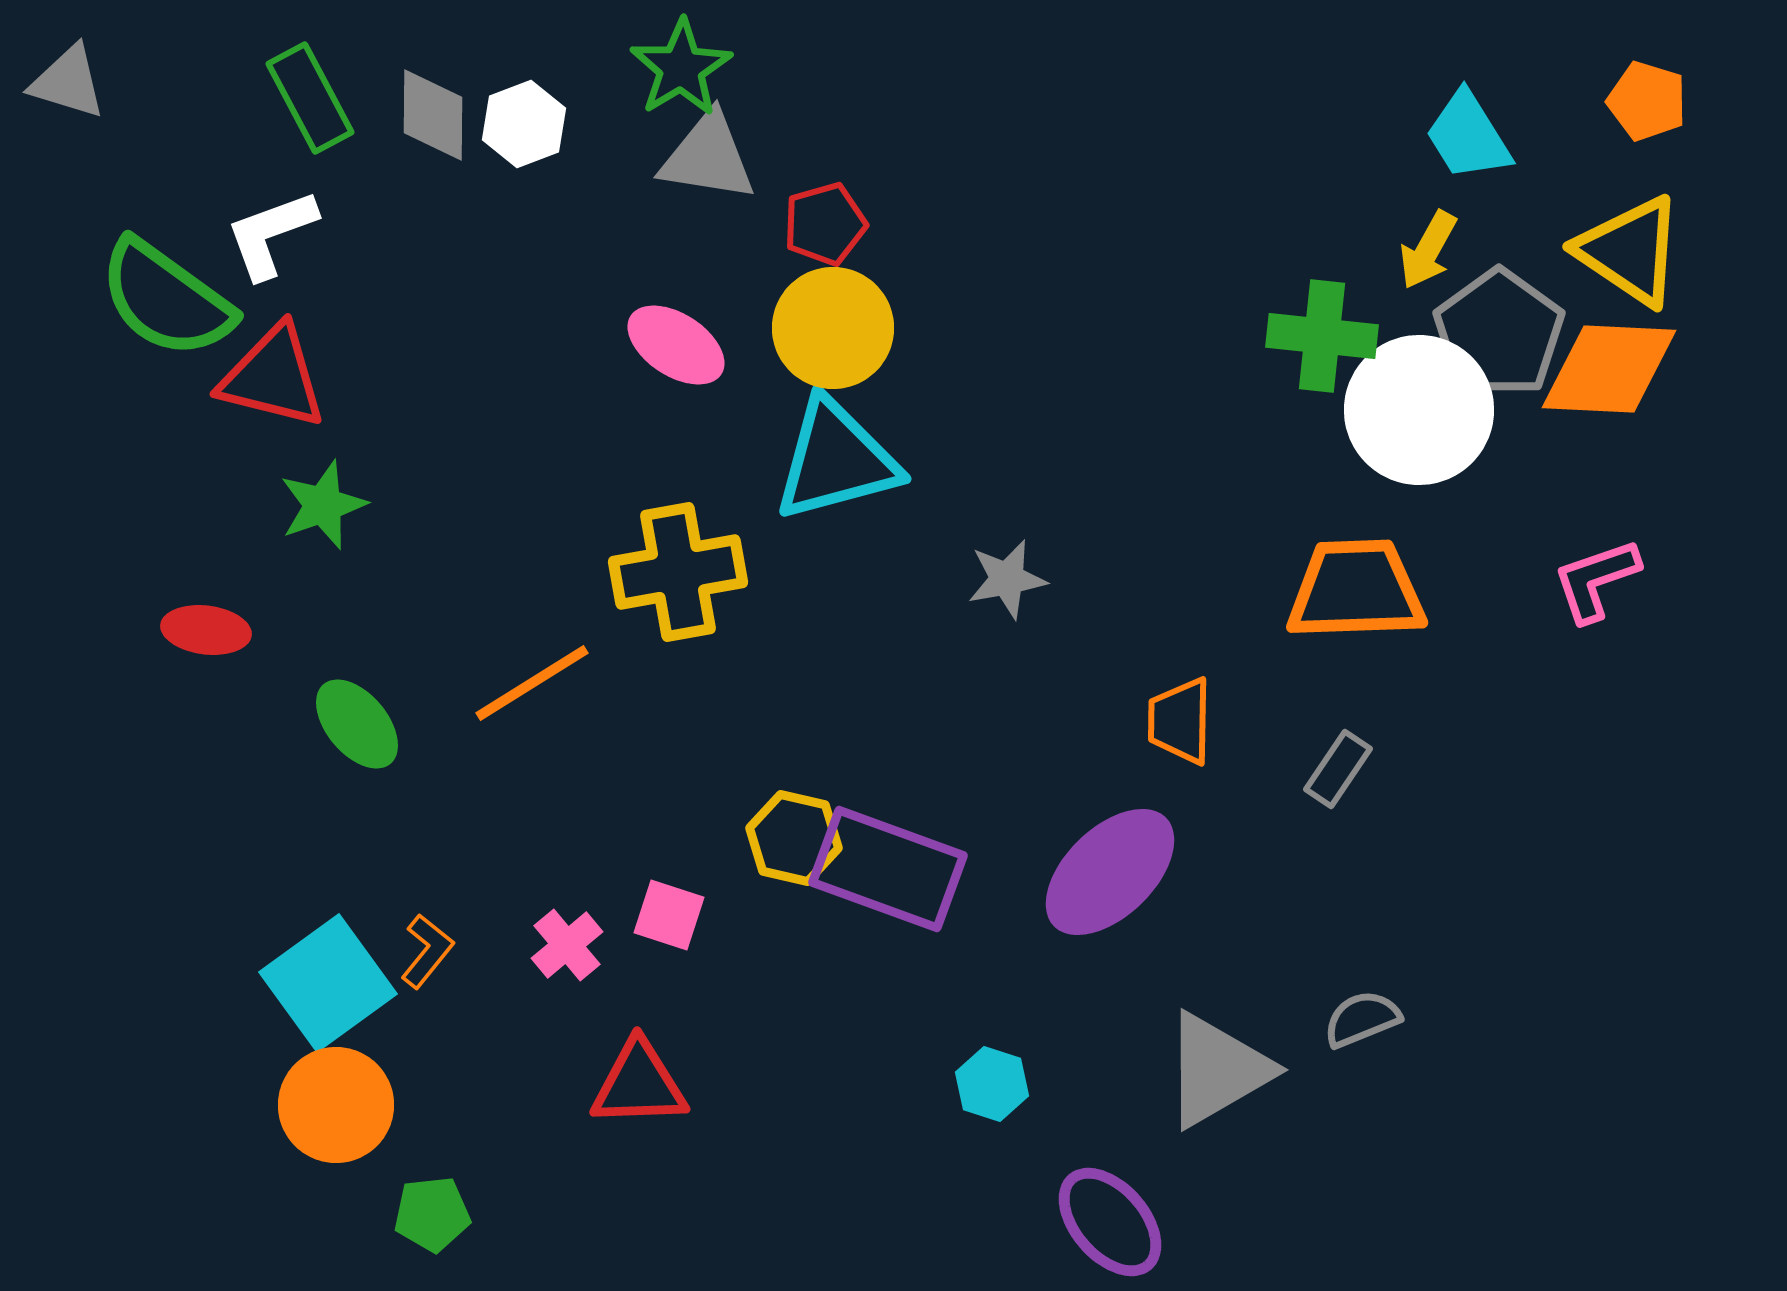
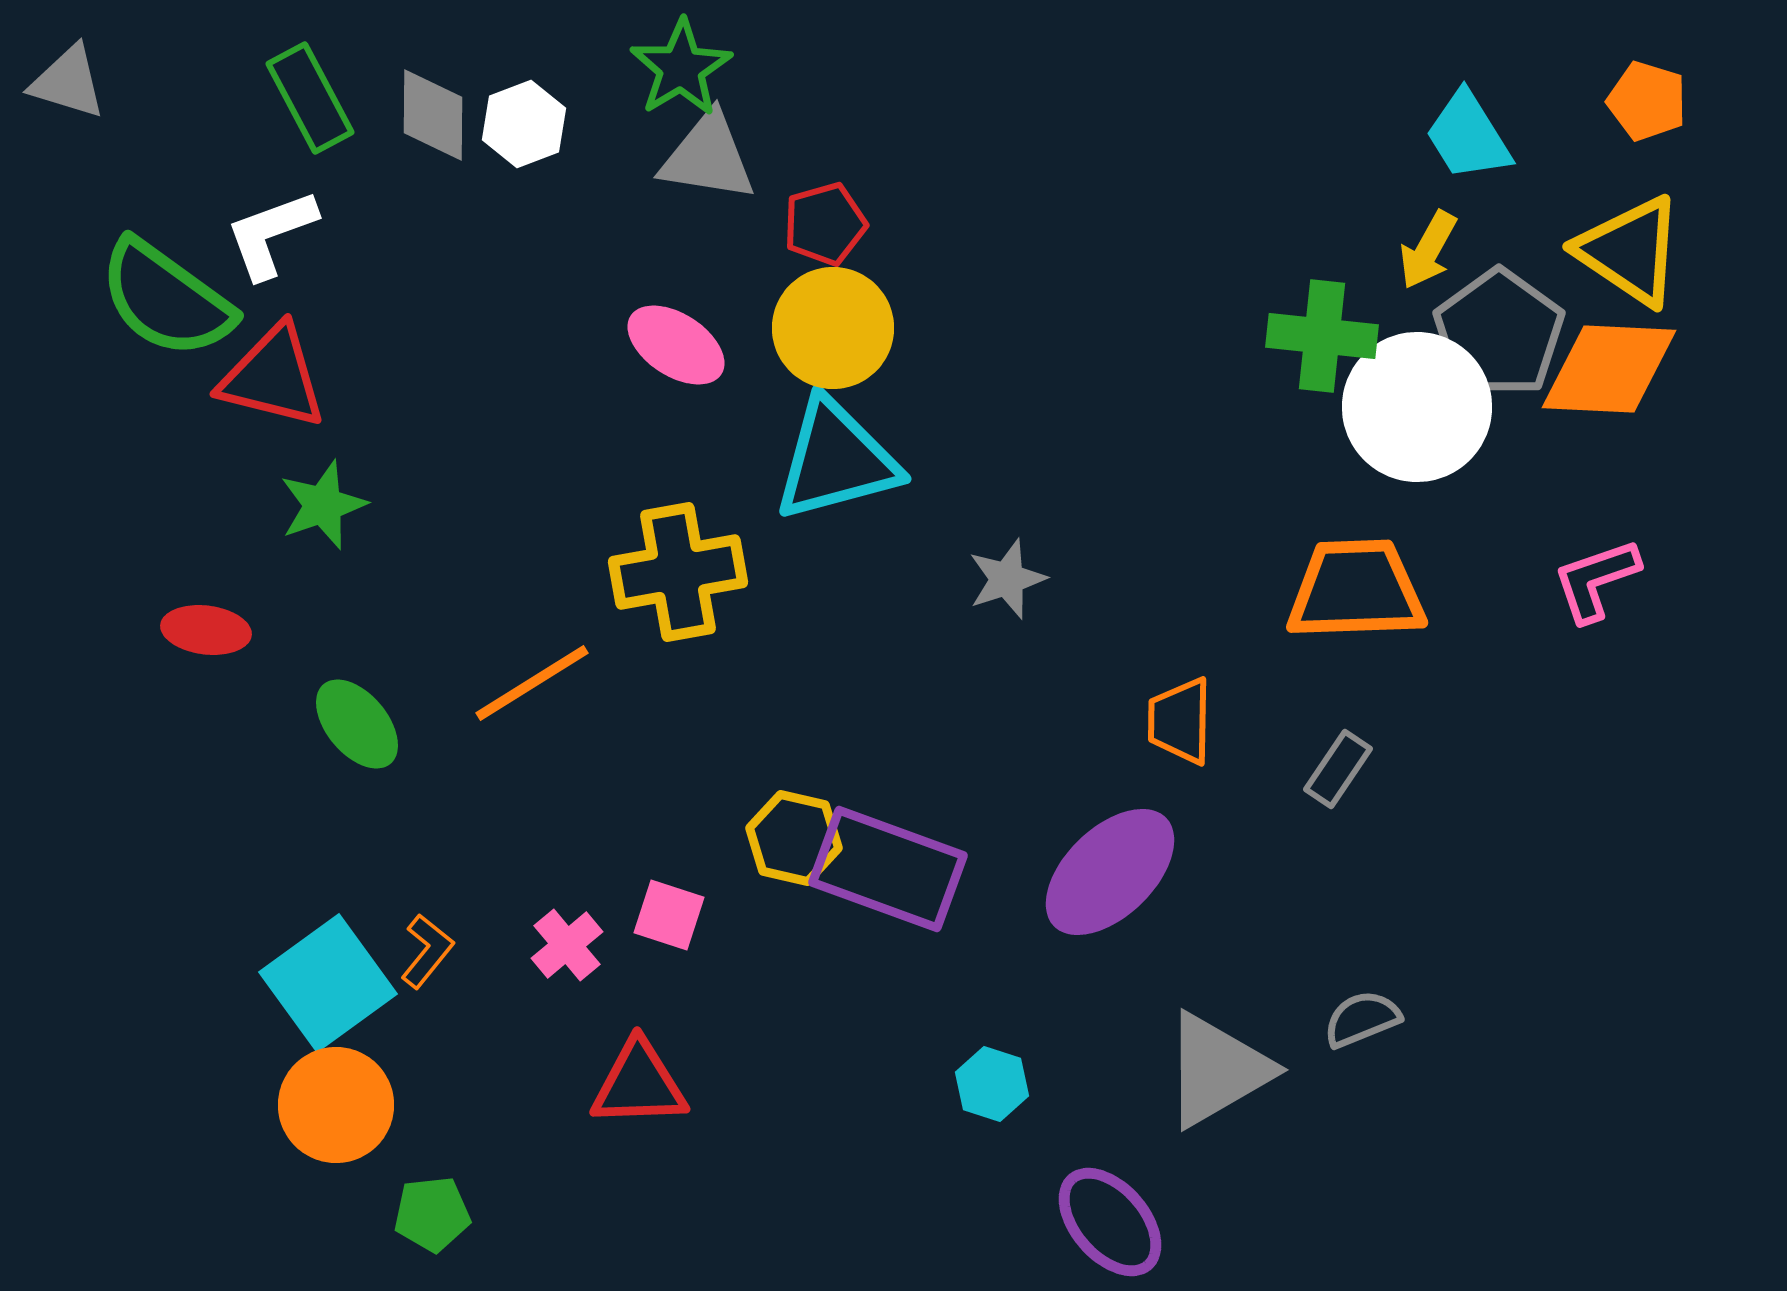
white circle at (1419, 410): moved 2 px left, 3 px up
gray star at (1007, 579): rotated 8 degrees counterclockwise
